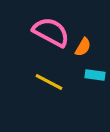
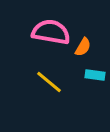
pink semicircle: rotated 18 degrees counterclockwise
yellow line: rotated 12 degrees clockwise
